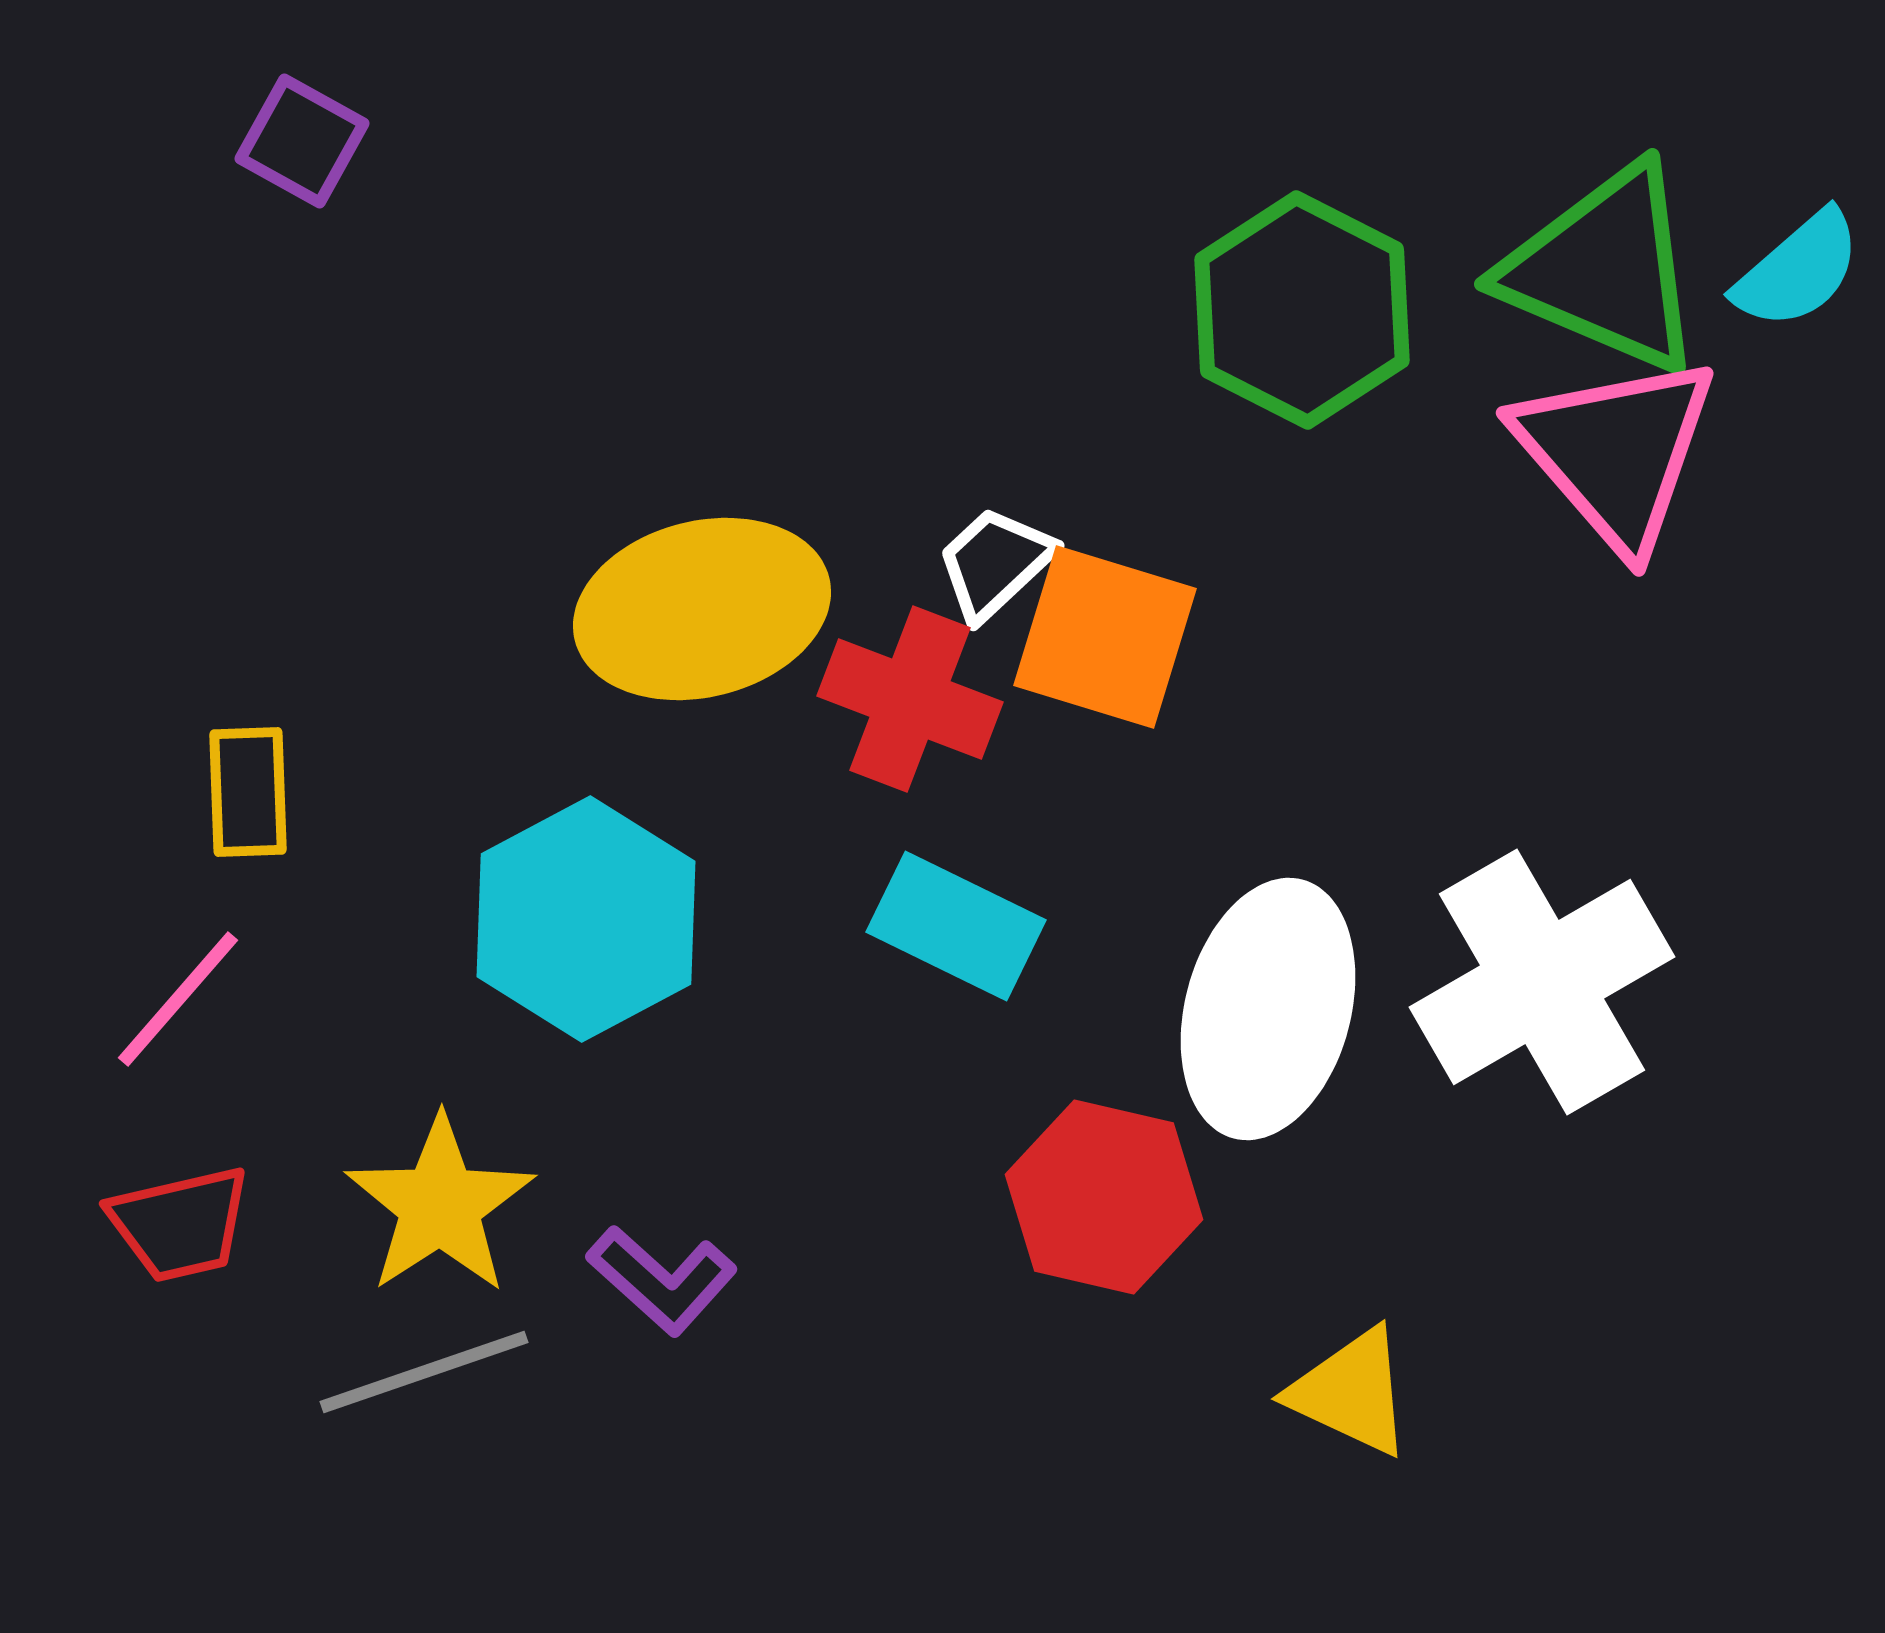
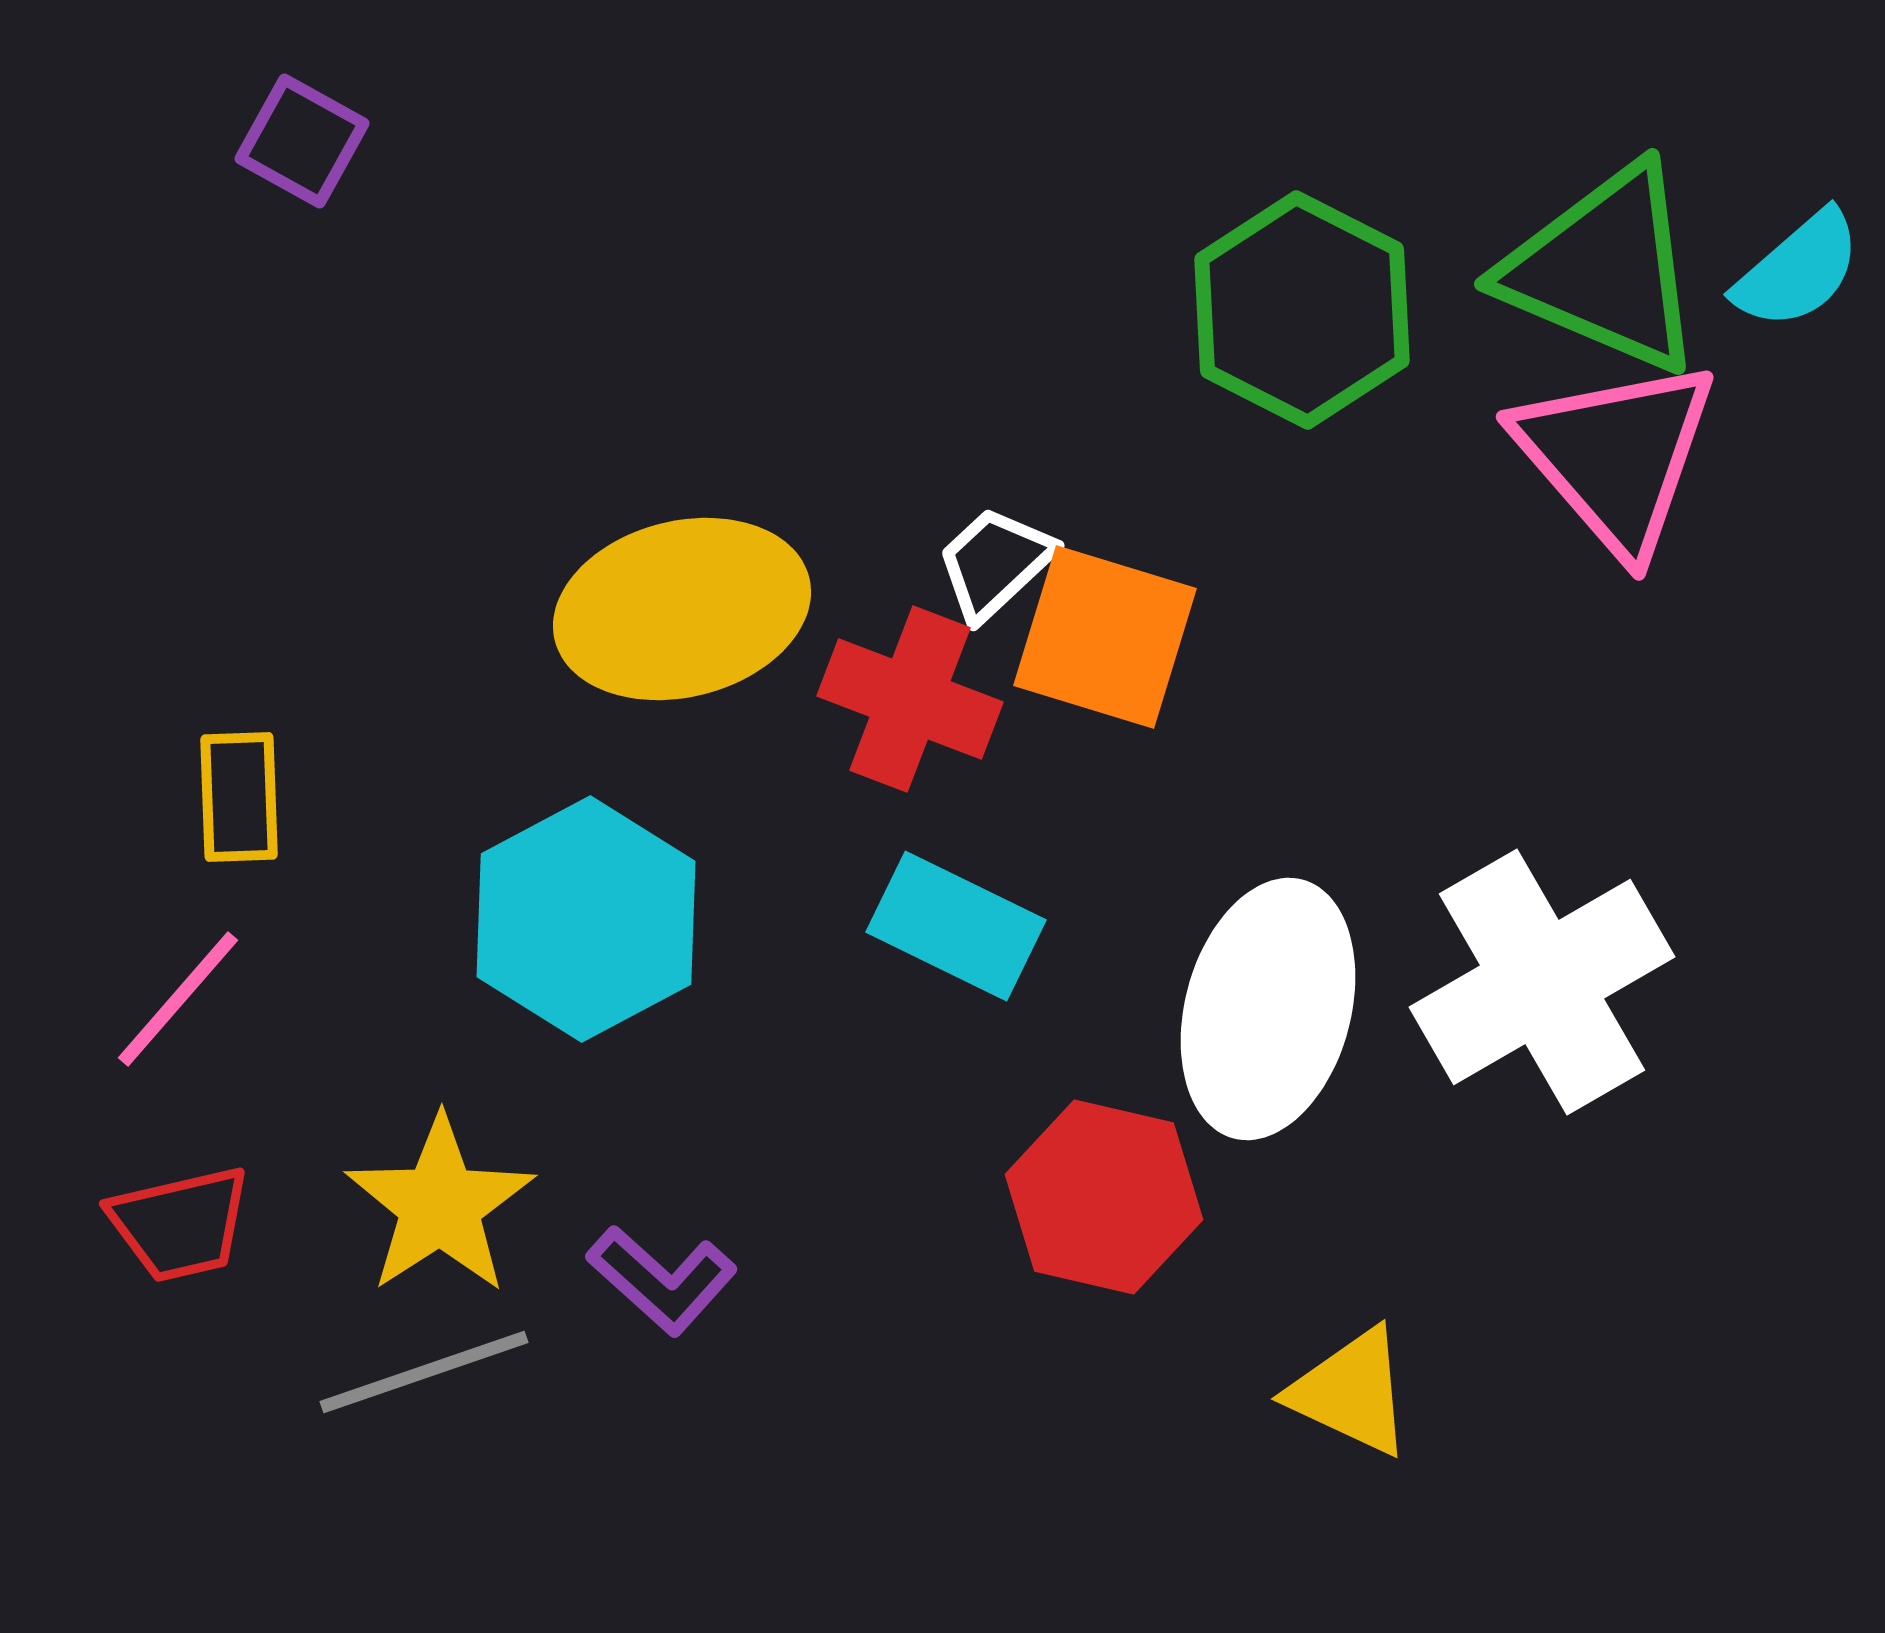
pink triangle: moved 4 px down
yellow ellipse: moved 20 px left
yellow rectangle: moved 9 px left, 5 px down
